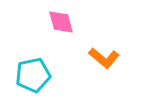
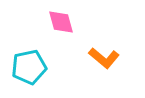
cyan pentagon: moved 4 px left, 8 px up
